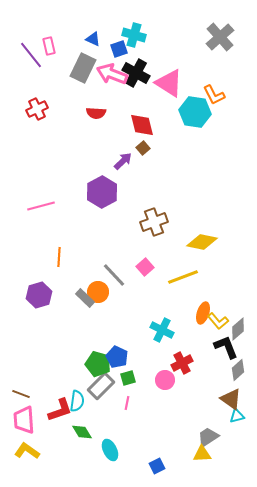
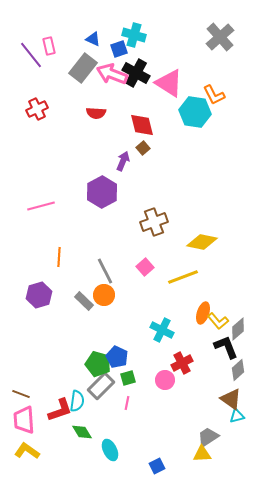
gray rectangle at (83, 68): rotated 12 degrees clockwise
purple arrow at (123, 161): rotated 24 degrees counterclockwise
gray line at (114, 275): moved 9 px left, 4 px up; rotated 16 degrees clockwise
orange circle at (98, 292): moved 6 px right, 3 px down
gray rectangle at (85, 298): moved 1 px left, 3 px down
